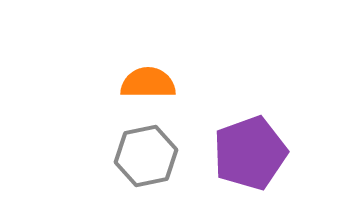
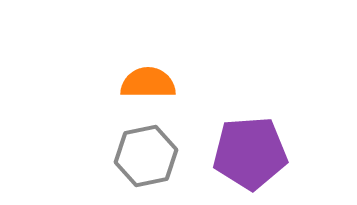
purple pentagon: rotated 16 degrees clockwise
